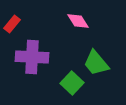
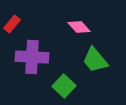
pink diamond: moved 1 px right, 6 px down; rotated 10 degrees counterclockwise
green trapezoid: moved 1 px left, 3 px up
green square: moved 8 px left, 3 px down
